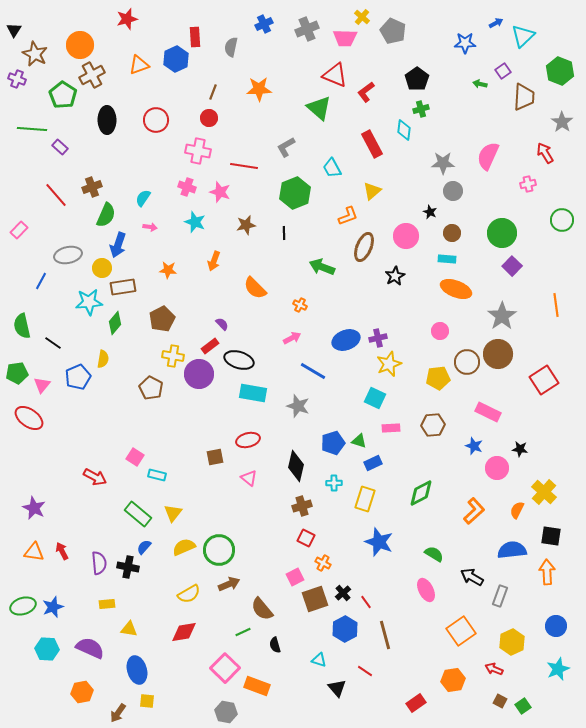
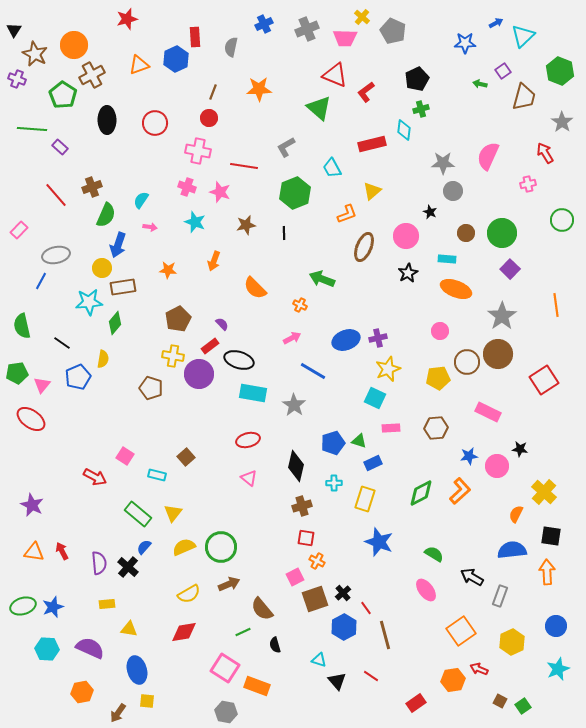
orange circle at (80, 45): moved 6 px left
black pentagon at (417, 79): rotated 10 degrees clockwise
brown trapezoid at (524, 97): rotated 12 degrees clockwise
red circle at (156, 120): moved 1 px left, 3 px down
red rectangle at (372, 144): rotated 76 degrees counterclockwise
cyan semicircle at (143, 198): moved 2 px left, 2 px down
orange L-shape at (348, 216): moved 1 px left, 2 px up
brown circle at (452, 233): moved 14 px right
gray ellipse at (68, 255): moved 12 px left
purple square at (512, 266): moved 2 px left, 3 px down
green arrow at (322, 267): moved 12 px down
black star at (395, 276): moved 13 px right, 3 px up
brown pentagon at (162, 319): moved 16 px right
black line at (53, 343): moved 9 px right
yellow star at (389, 364): moved 1 px left, 5 px down
brown pentagon at (151, 388): rotated 10 degrees counterclockwise
gray star at (298, 406): moved 4 px left, 1 px up; rotated 15 degrees clockwise
red ellipse at (29, 418): moved 2 px right, 1 px down
brown hexagon at (433, 425): moved 3 px right, 3 px down
blue star at (474, 446): moved 5 px left, 10 px down; rotated 30 degrees counterclockwise
pink square at (135, 457): moved 10 px left, 1 px up
brown square at (215, 457): moved 29 px left; rotated 30 degrees counterclockwise
pink circle at (497, 468): moved 2 px up
purple star at (34, 508): moved 2 px left, 3 px up
orange semicircle at (517, 510): moved 1 px left, 4 px down
orange L-shape at (474, 511): moved 14 px left, 20 px up
red square at (306, 538): rotated 18 degrees counterclockwise
green circle at (219, 550): moved 2 px right, 3 px up
orange cross at (323, 563): moved 6 px left, 2 px up
black cross at (128, 567): rotated 30 degrees clockwise
pink ellipse at (426, 590): rotated 10 degrees counterclockwise
red line at (366, 602): moved 6 px down
blue hexagon at (345, 629): moved 1 px left, 2 px up
pink square at (225, 668): rotated 12 degrees counterclockwise
red arrow at (494, 669): moved 15 px left
red line at (365, 671): moved 6 px right, 5 px down
black triangle at (337, 688): moved 7 px up
